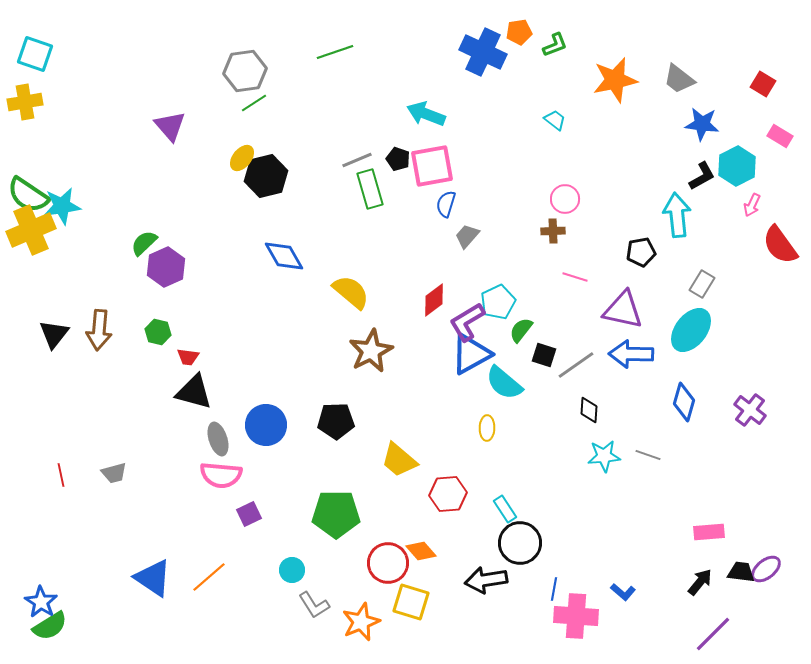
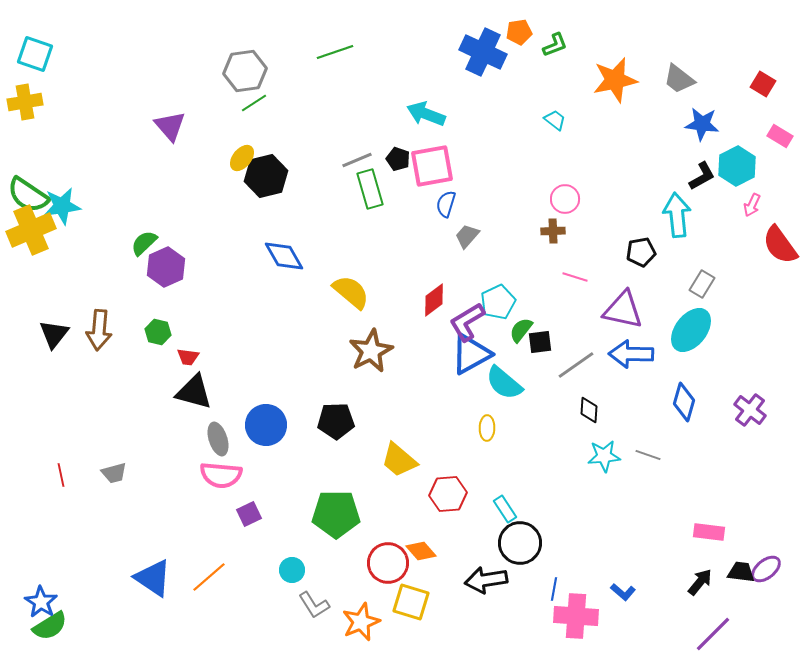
black square at (544, 355): moved 4 px left, 13 px up; rotated 25 degrees counterclockwise
pink rectangle at (709, 532): rotated 12 degrees clockwise
